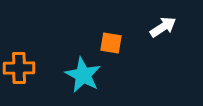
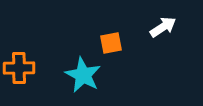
orange square: rotated 20 degrees counterclockwise
